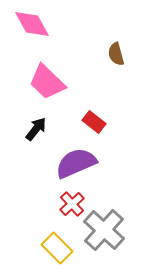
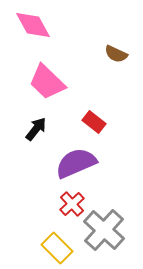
pink diamond: moved 1 px right, 1 px down
brown semicircle: rotated 50 degrees counterclockwise
